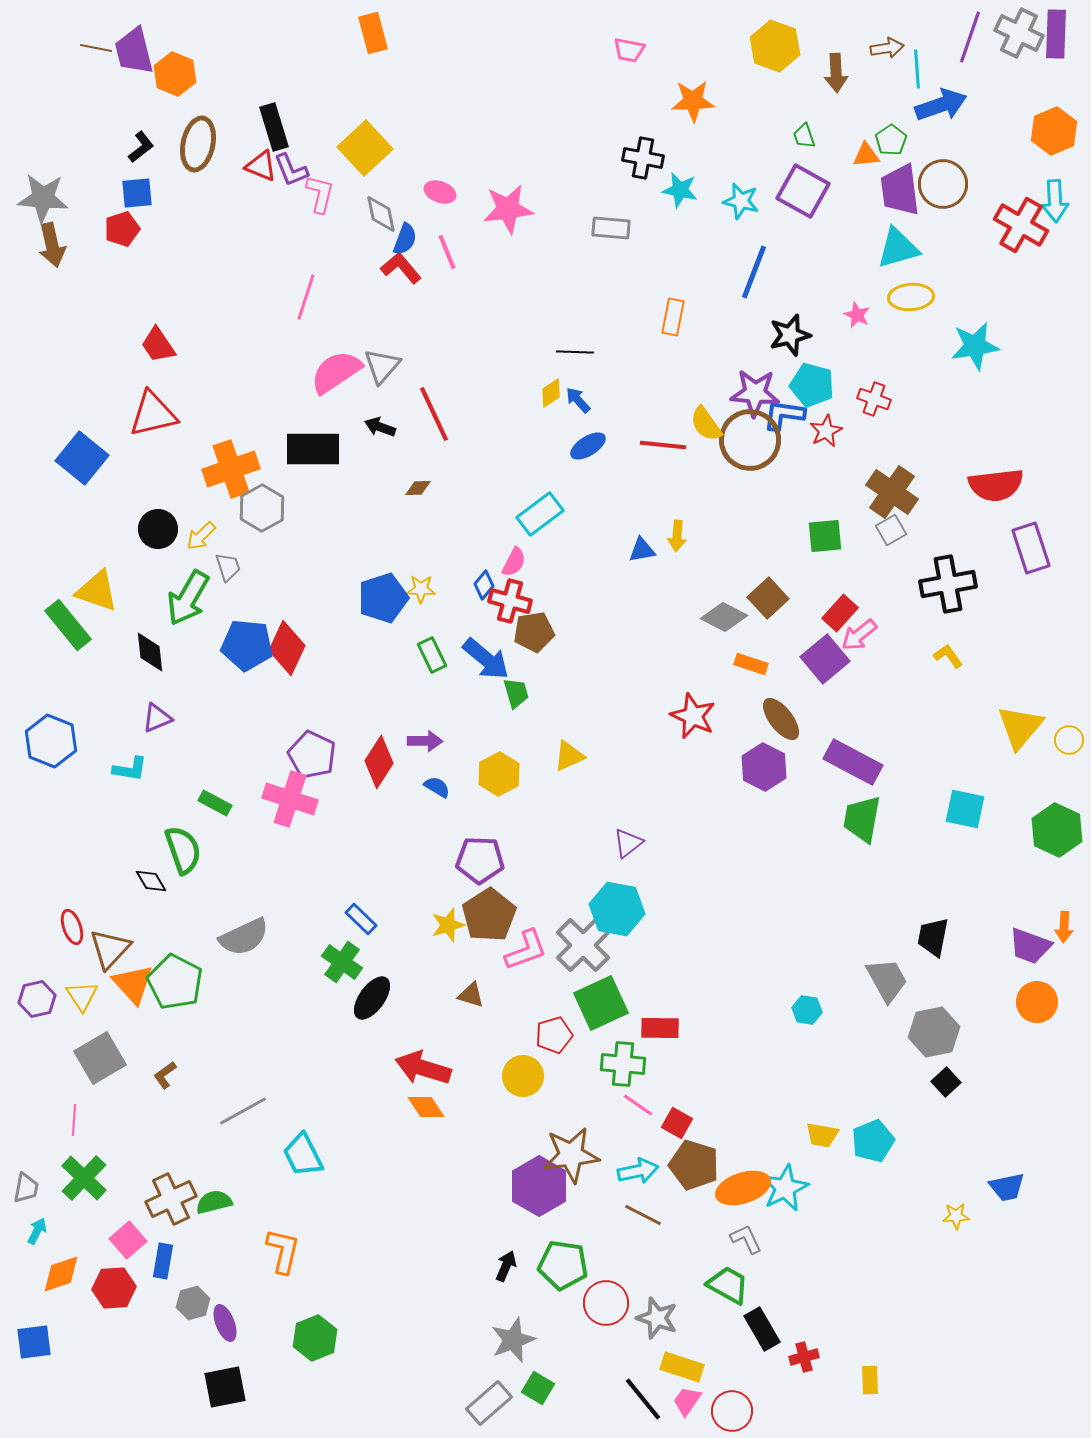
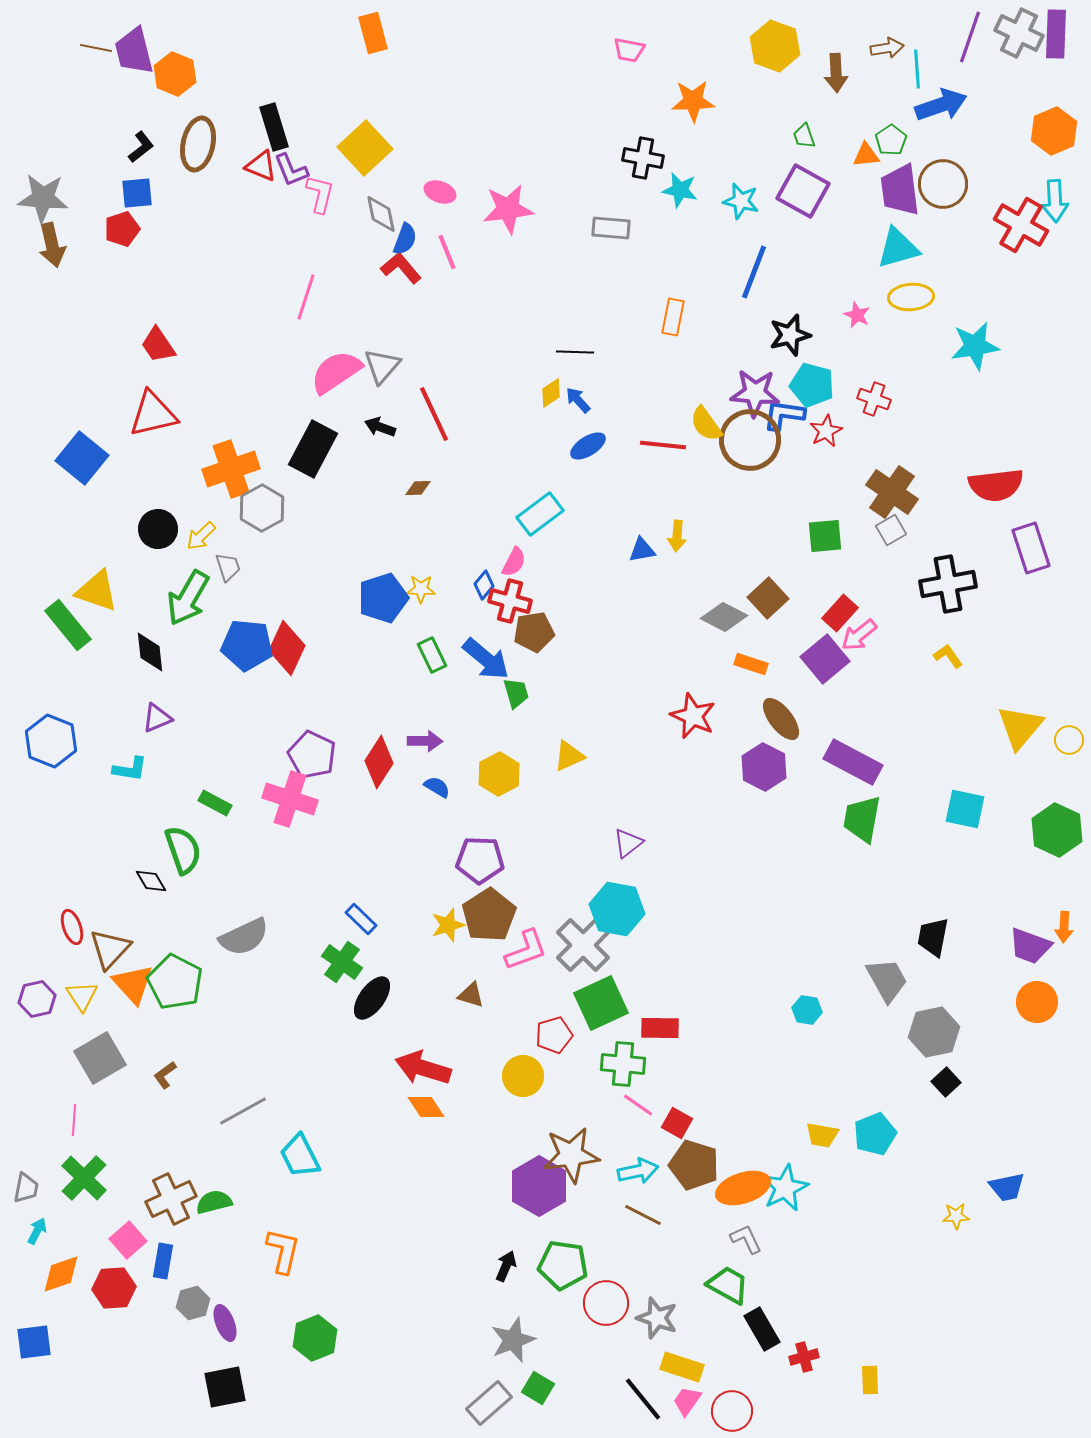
black rectangle at (313, 449): rotated 62 degrees counterclockwise
cyan pentagon at (873, 1141): moved 2 px right, 7 px up
cyan trapezoid at (303, 1155): moved 3 px left, 1 px down
